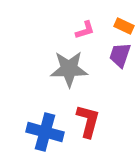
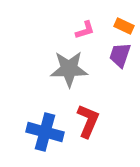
red L-shape: rotated 8 degrees clockwise
